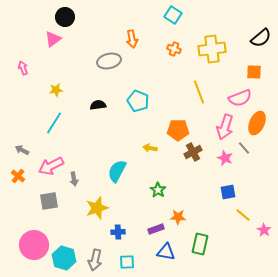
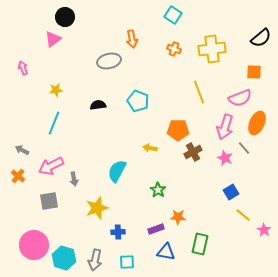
cyan line at (54, 123): rotated 10 degrees counterclockwise
blue square at (228, 192): moved 3 px right; rotated 21 degrees counterclockwise
